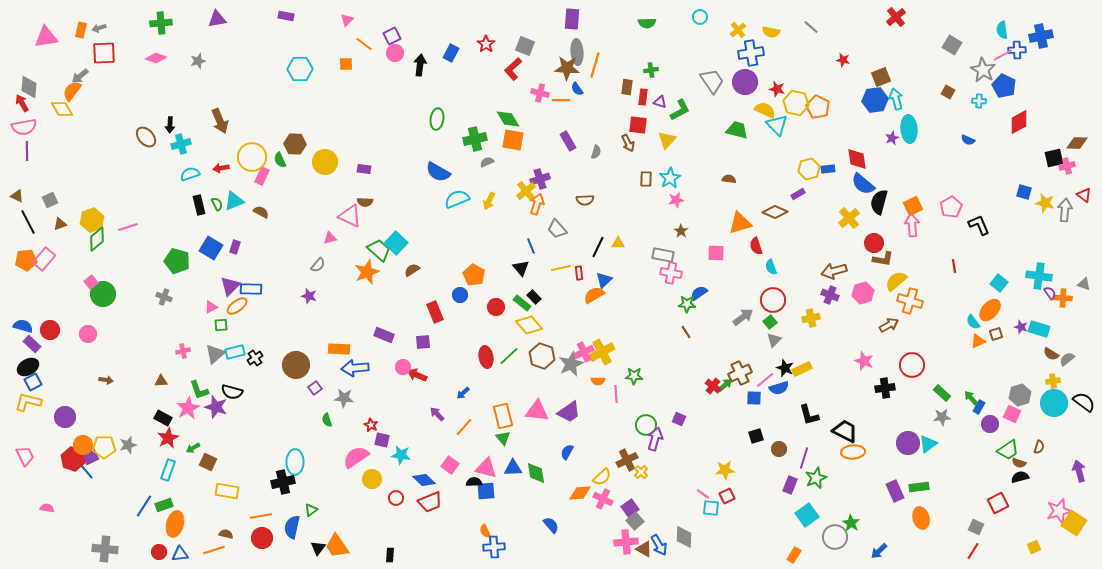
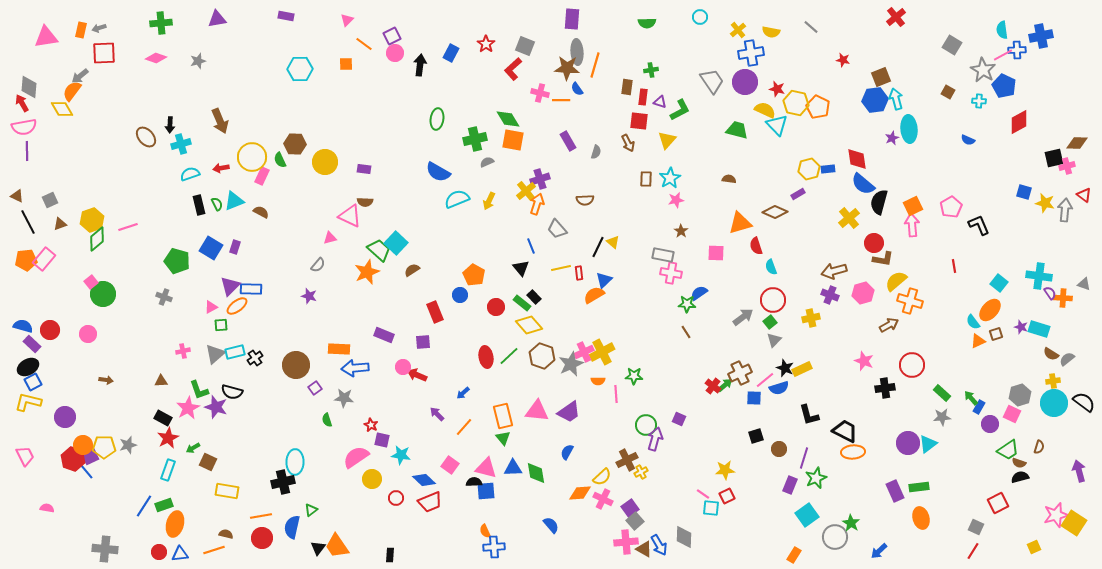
red square at (638, 125): moved 1 px right, 4 px up
yellow triangle at (618, 243): moved 5 px left, 1 px up; rotated 40 degrees clockwise
yellow cross at (641, 472): rotated 16 degrees clockwise
pink star at (1059, 511): moved 3 px left, 4 px down
